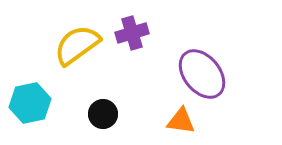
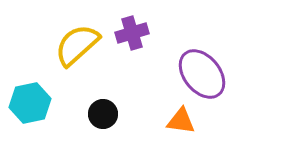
yellow semicircle: rotated 6 degrees counterclockwise
